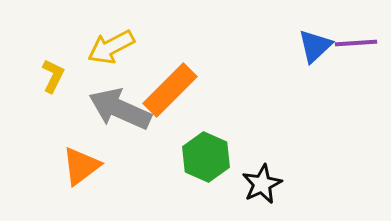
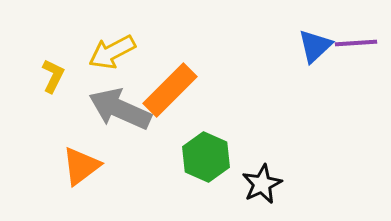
yellow arrow: moved 1 px right, 5 px down
